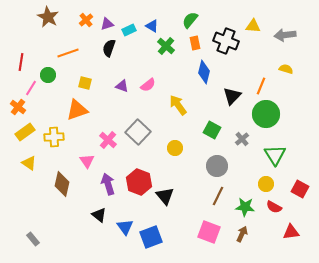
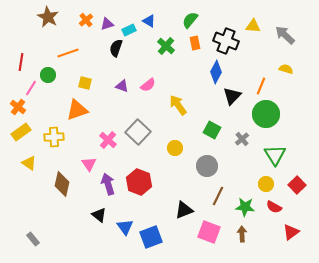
blue triangle at (152, 26): moved 3 px left, 5 px up
gray arrow at (285, 35): rotated 50 degrees clockwise
black semicircle at (109, 48): moved 7 px right
blue diamond at (204, 72): moved 12 px right; rotated 15 degrees clockwise
yellow rectangle at (25, 132): moved 4 px left
pink triangle at (87, 161): moved 2 px right, 3 px down
gray circle at (217, 166): moved 10 px left
red square at (300, 189): moved 3 px left, 4 px up; rotated 18 degrees clockwise
black triangle at (165, 196): moved 19 px right, 14 px down; rotated 48 degrees clockwise
red triangle at (291, 232): rotated 30 degrees counterclockwise
brown arrow at (242, 234): rotated 28 degrees counterclockwise
